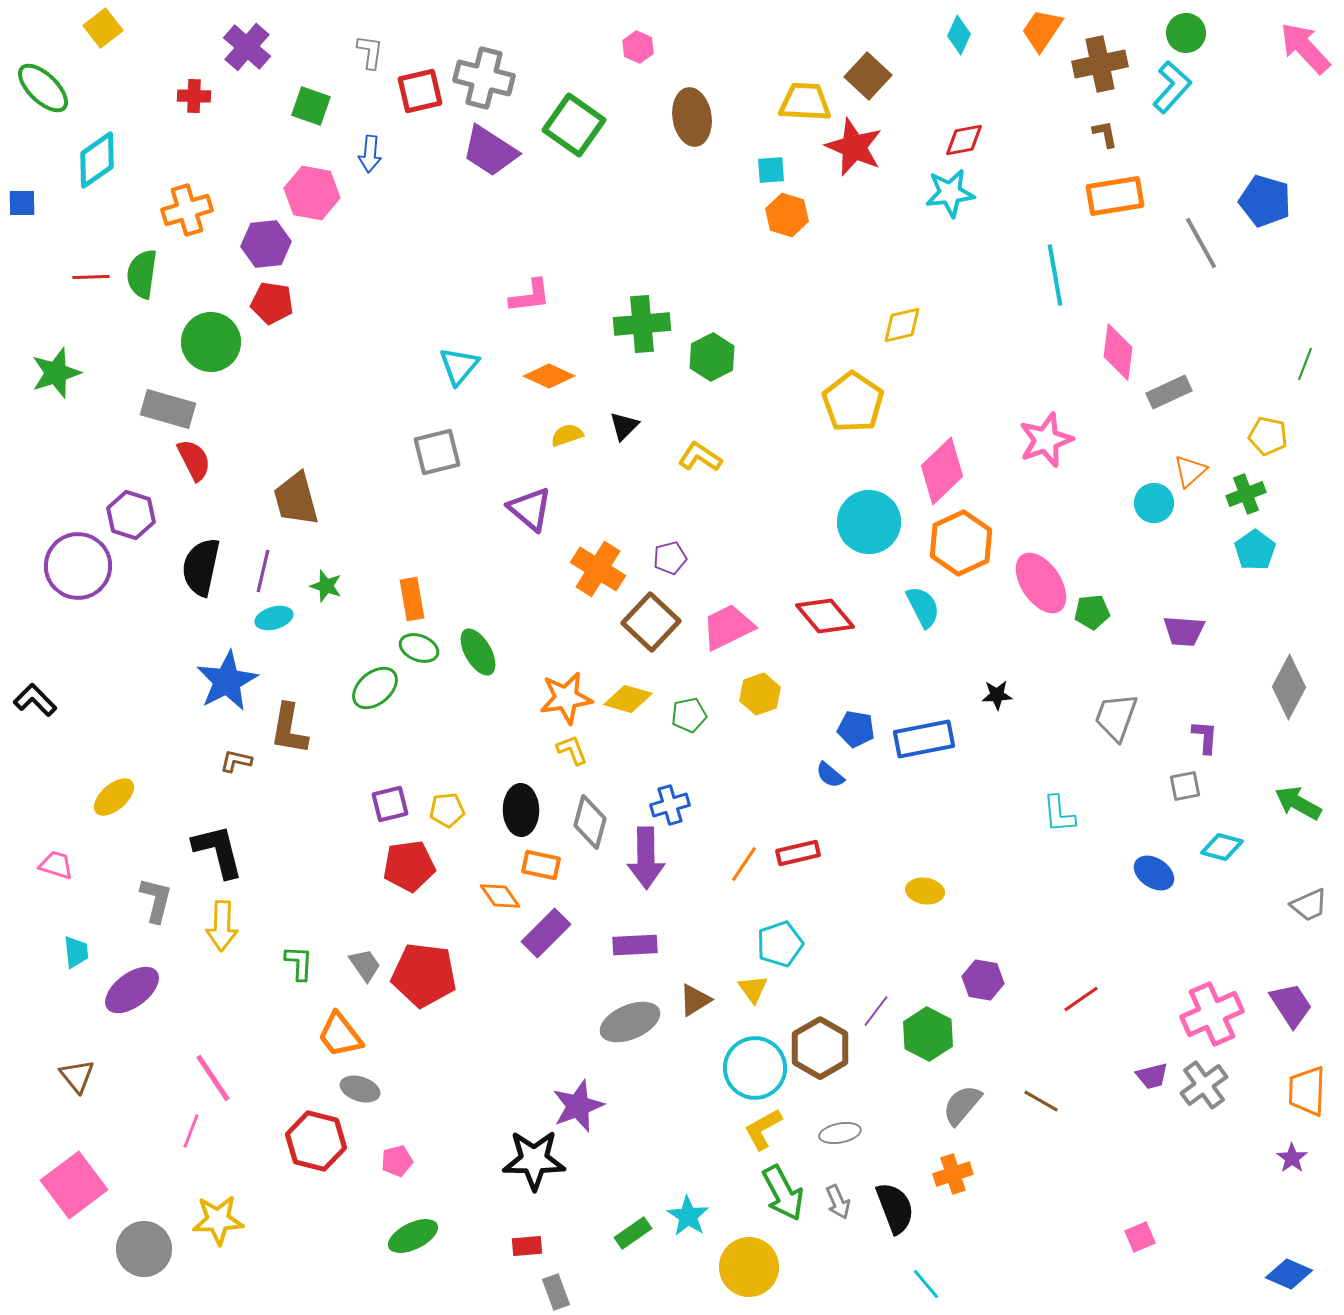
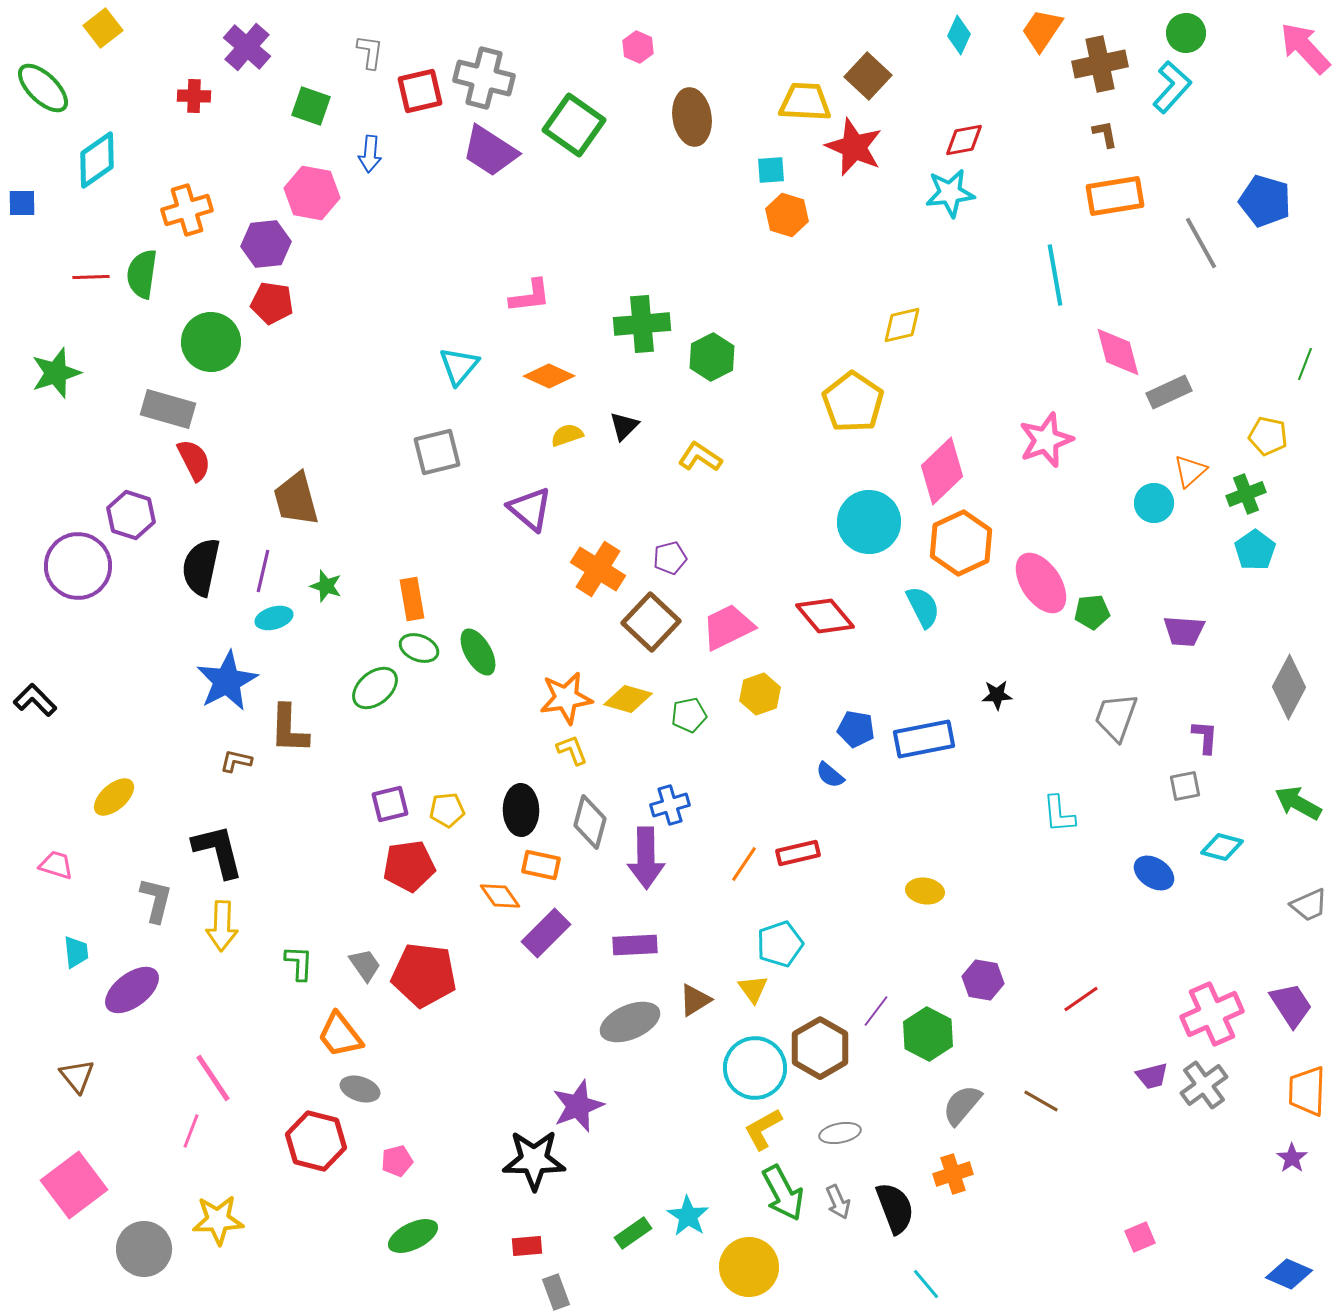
pink diamond at (1118, 352): rotated 22 degrees counterclockwise
brown L-shape at (289, 729): rotated 8 degrees counterclockwise
